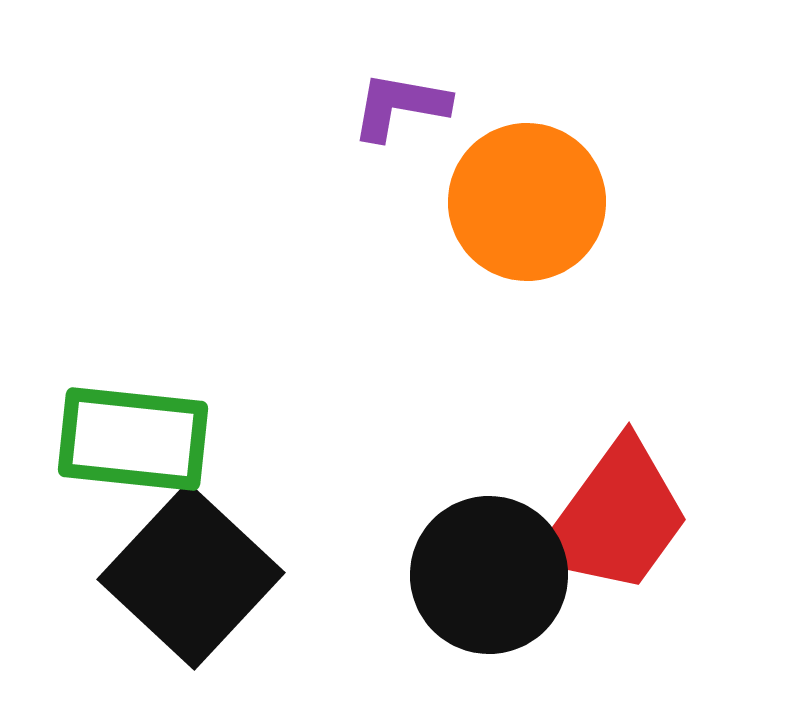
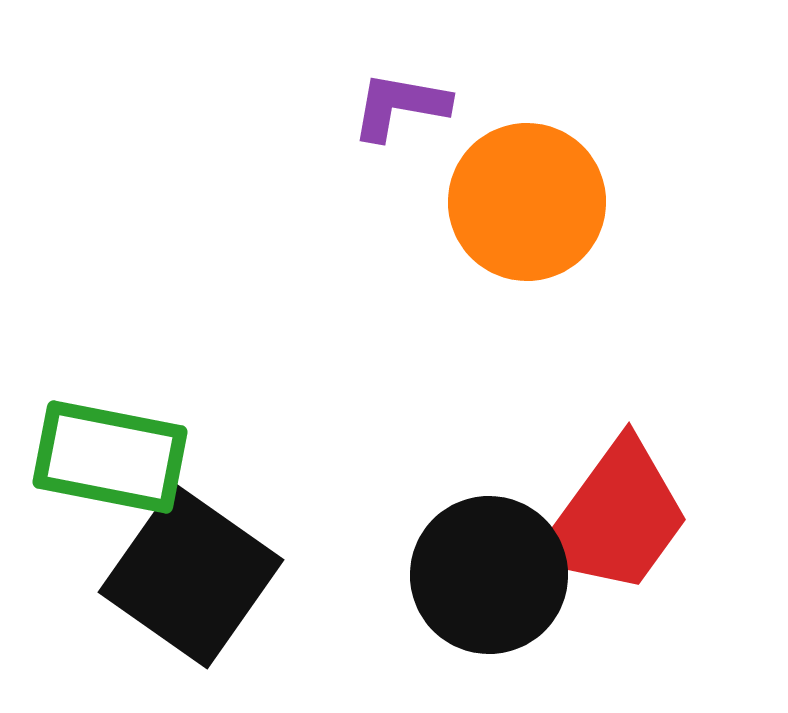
green rectangle: moved 23 px left, 18 px down; rotated 5 degrees clockwise
black square: rotated 8 degrees counterclockwise
